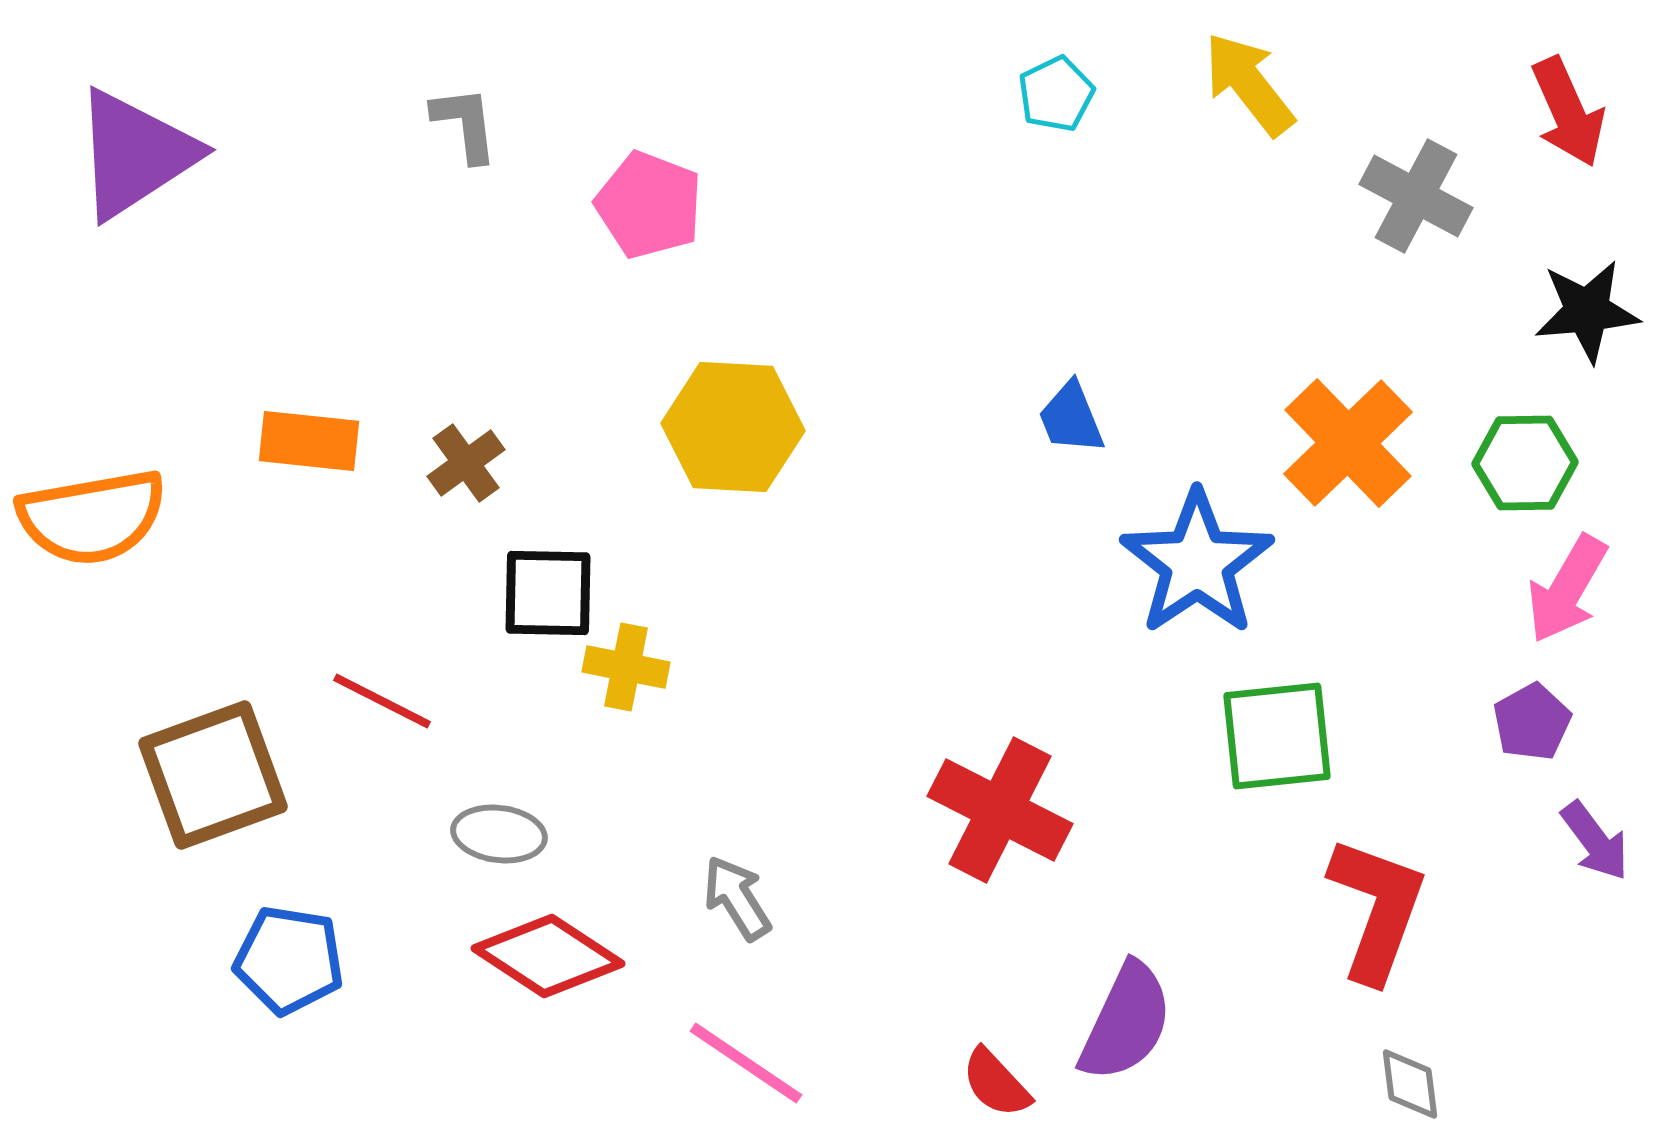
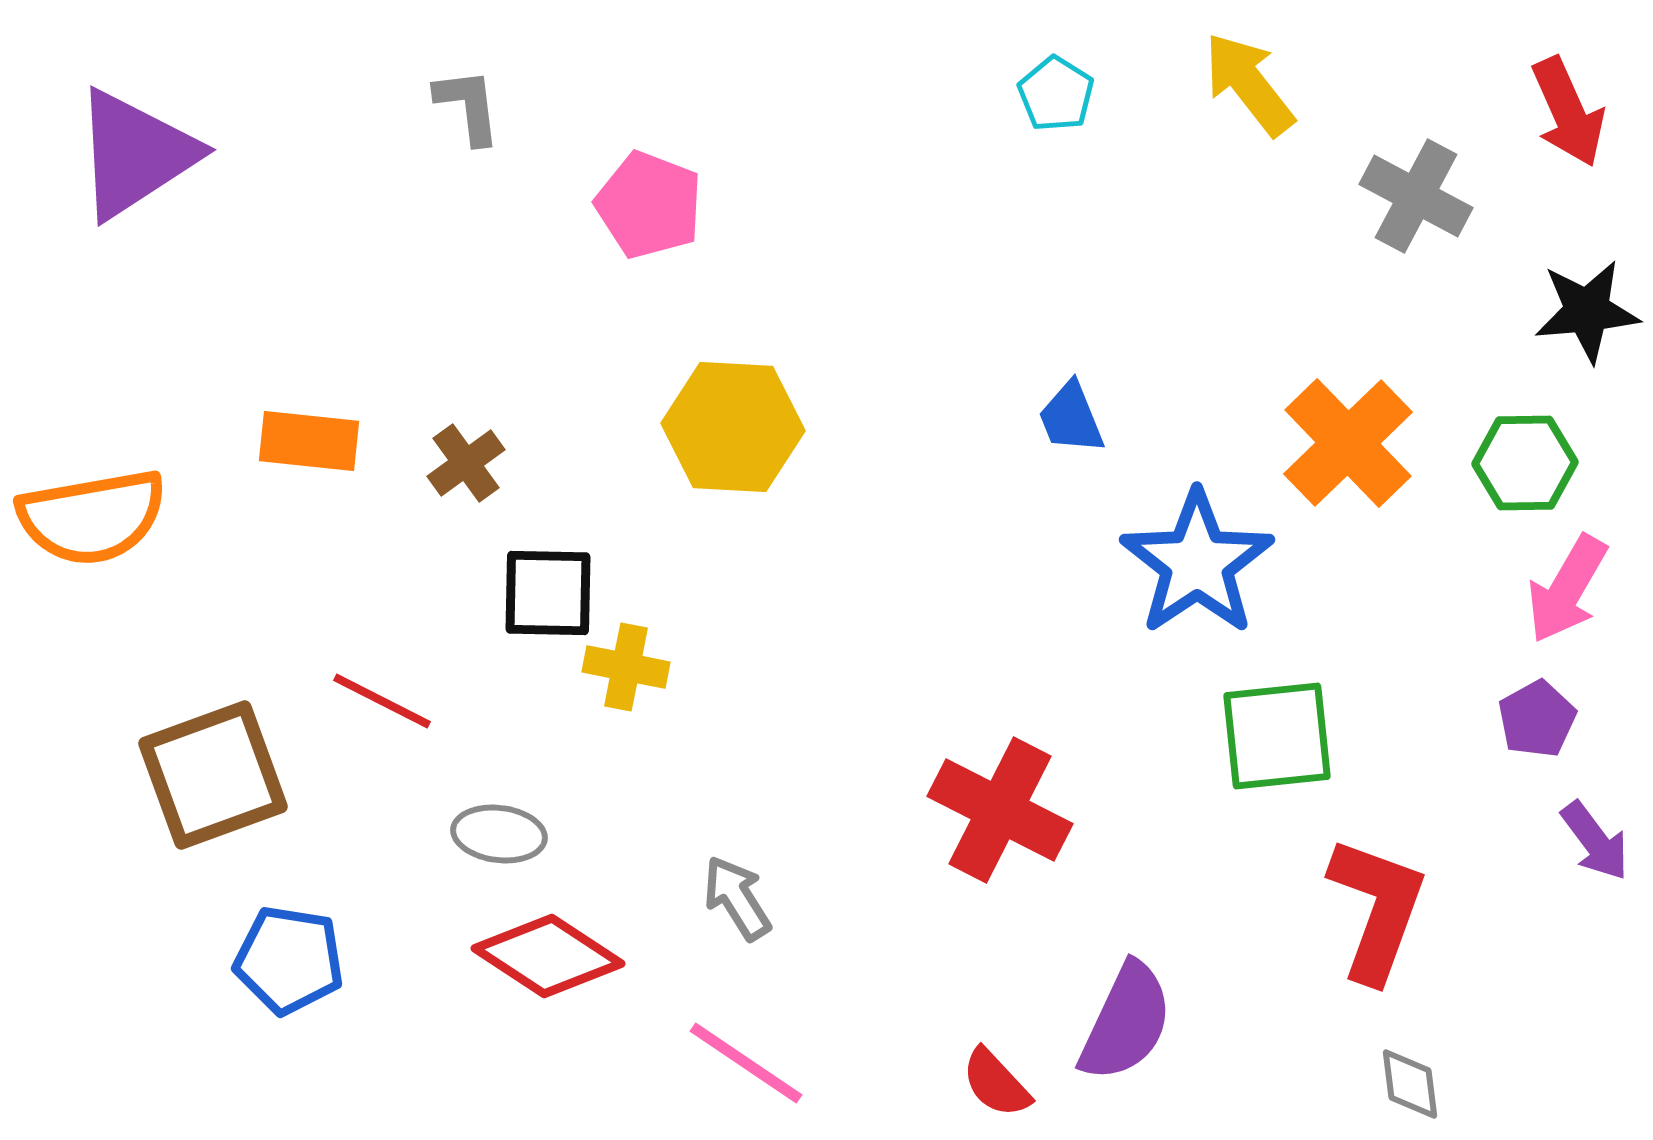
cyan pentagon: rotated 14 degrees counterclockwise
gray L-shape: moved 3 px right, 18 px up
purple pentagon: moved 5 px right, 3 px up
